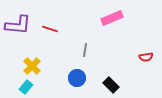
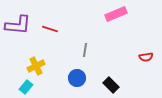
pink rectangle: moved 4 px right, 4 px up
yellow cross: moved 4 px right; rotated 18 degrees clockwise
